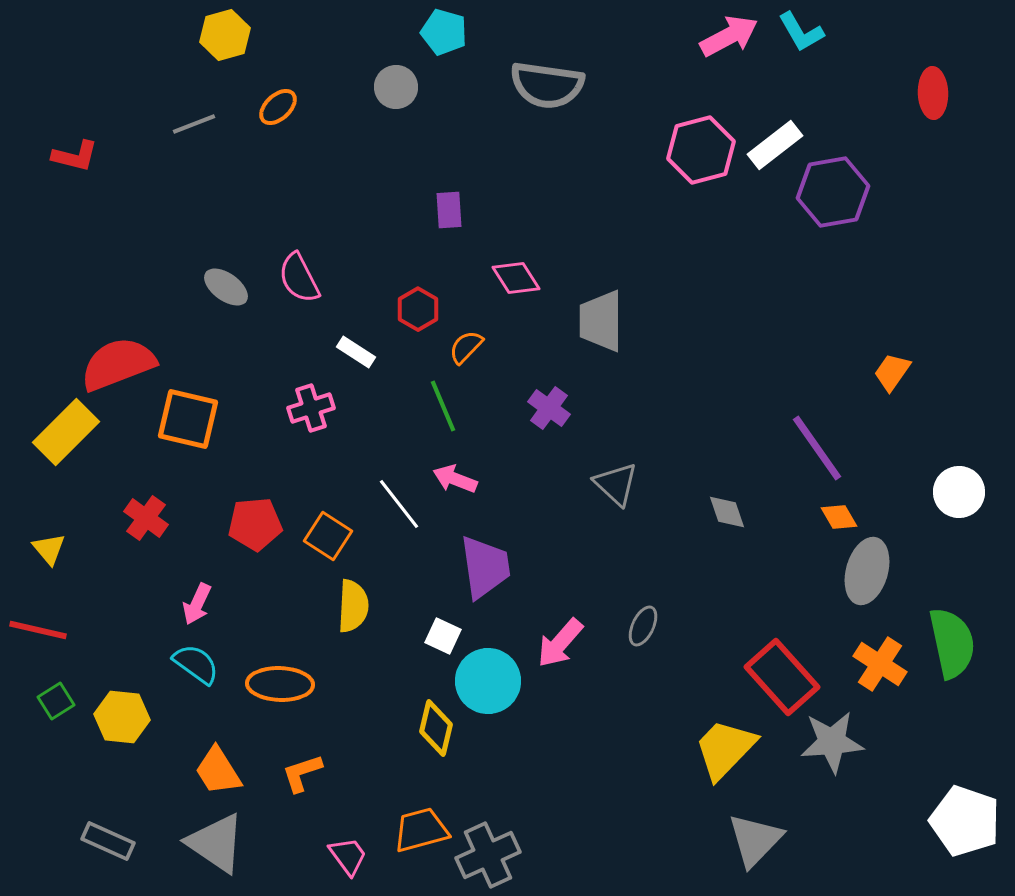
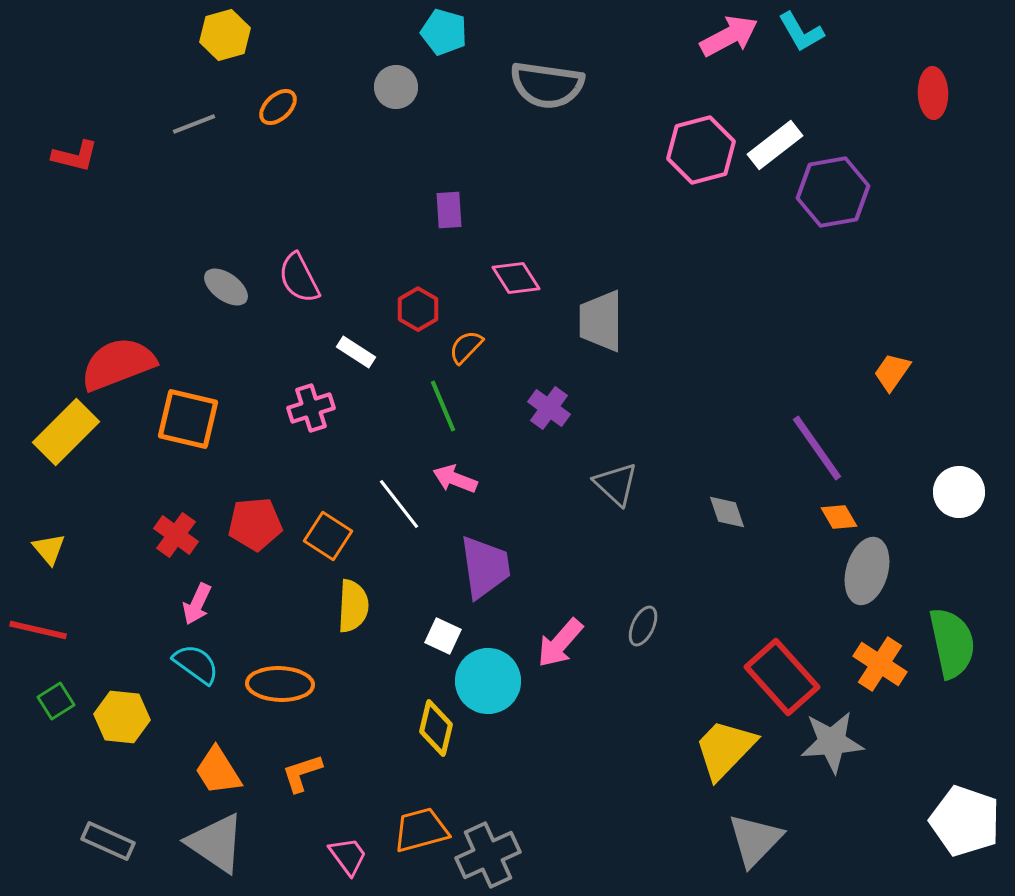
red cross at (146, 518): moved 30 px right, 17 px down
